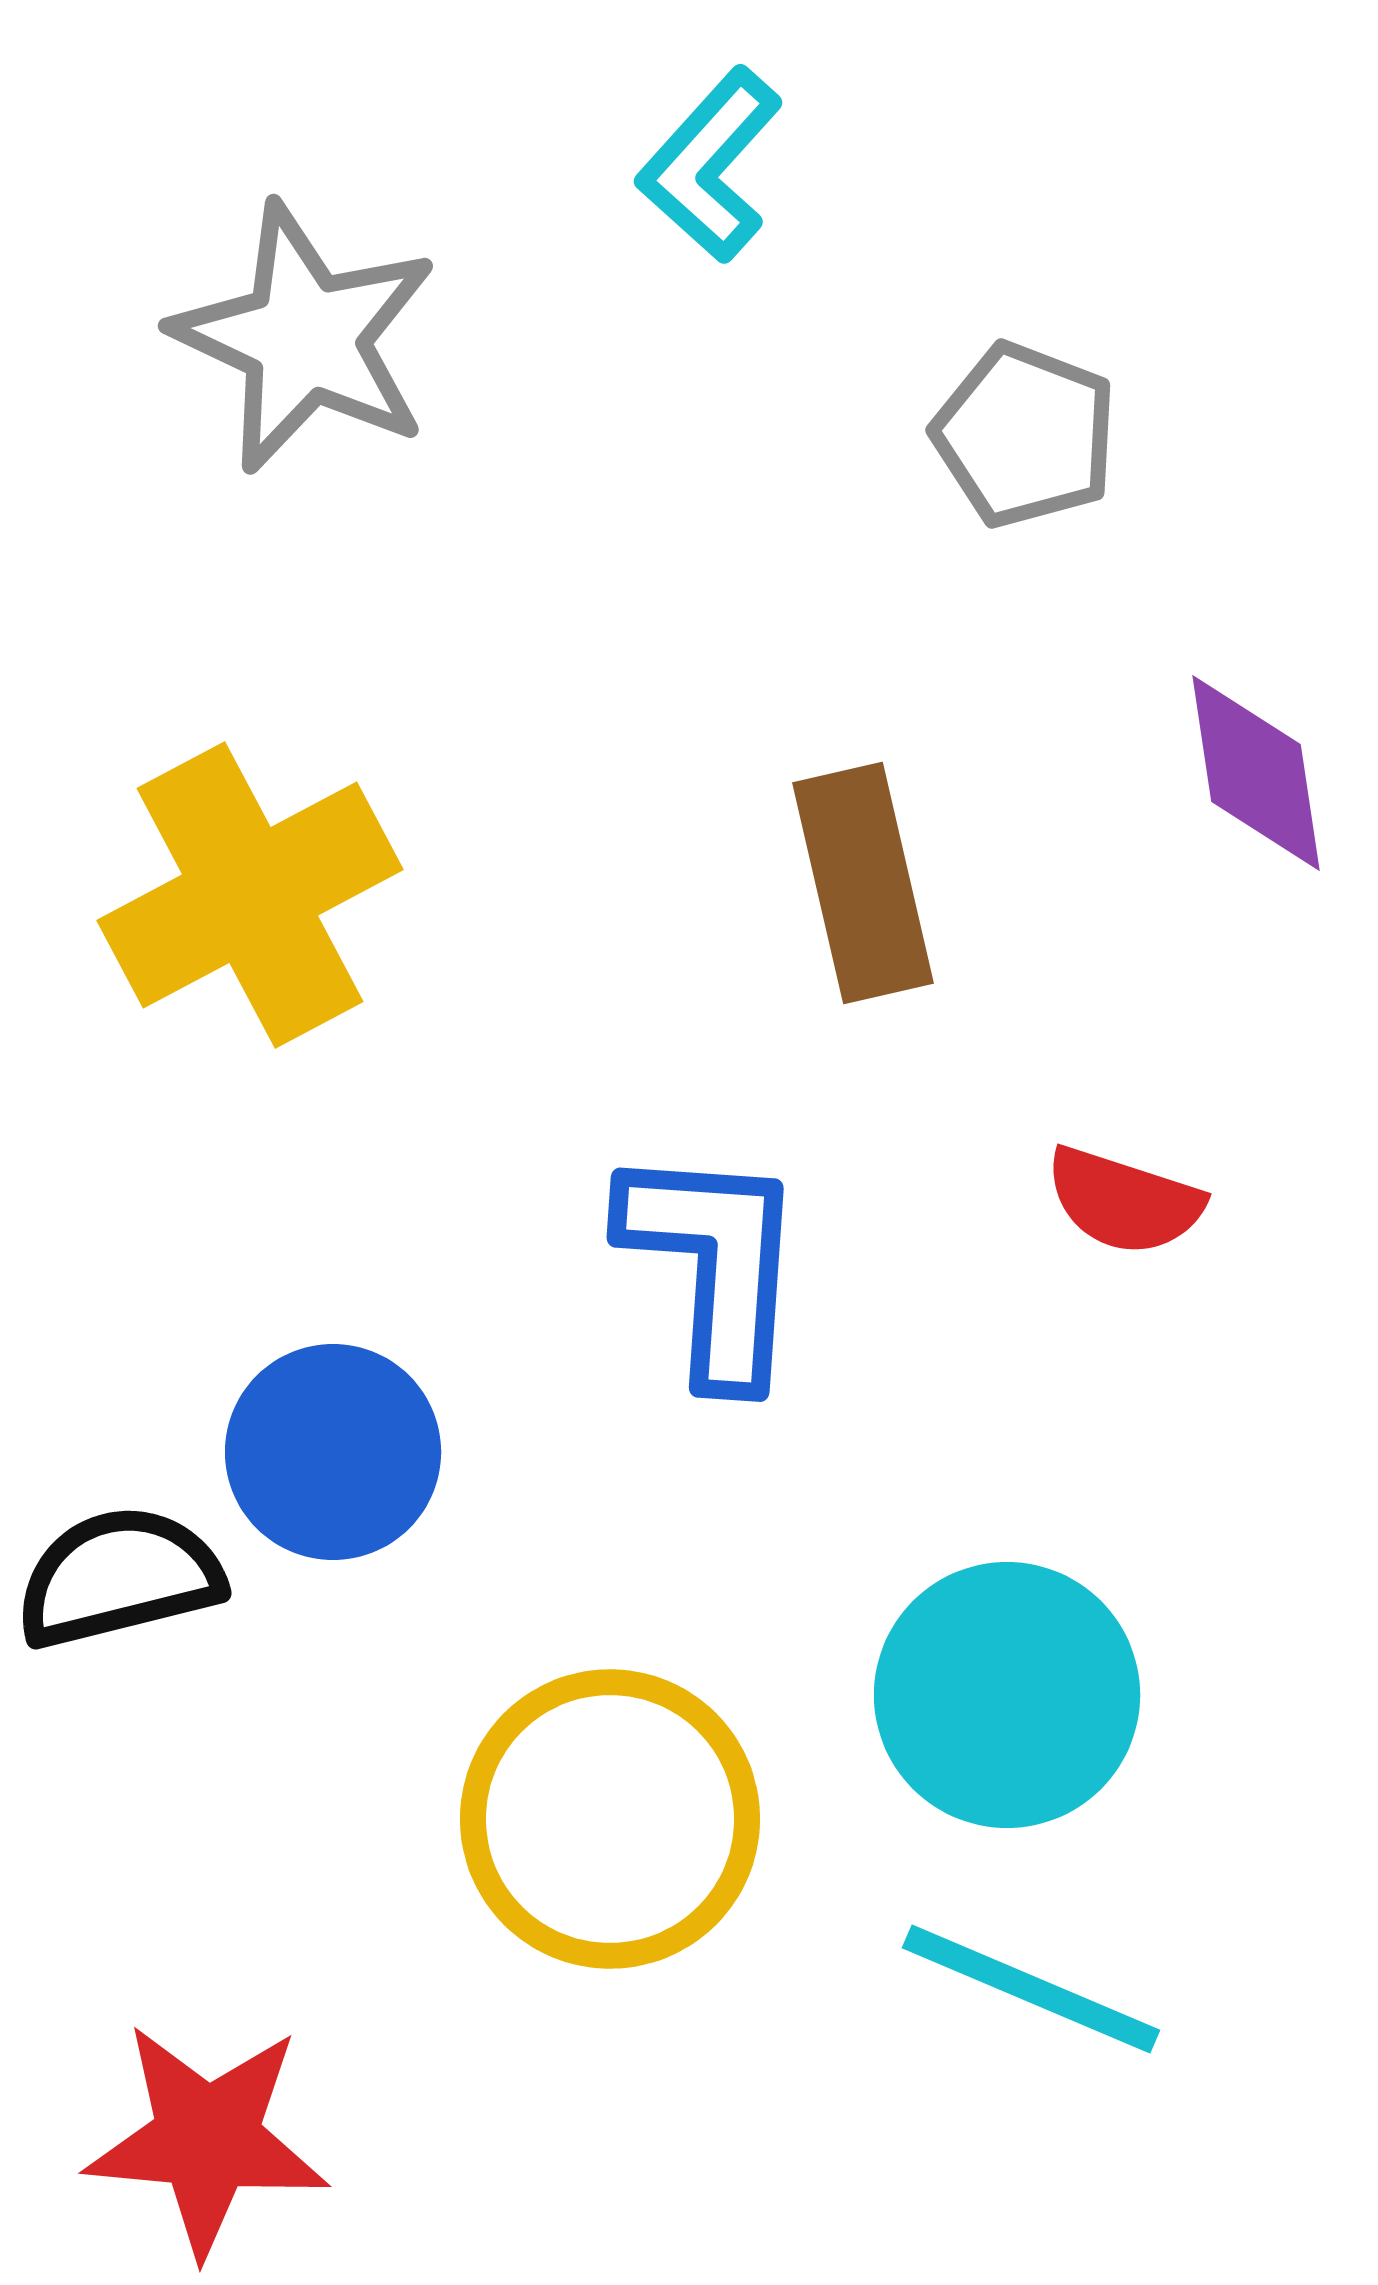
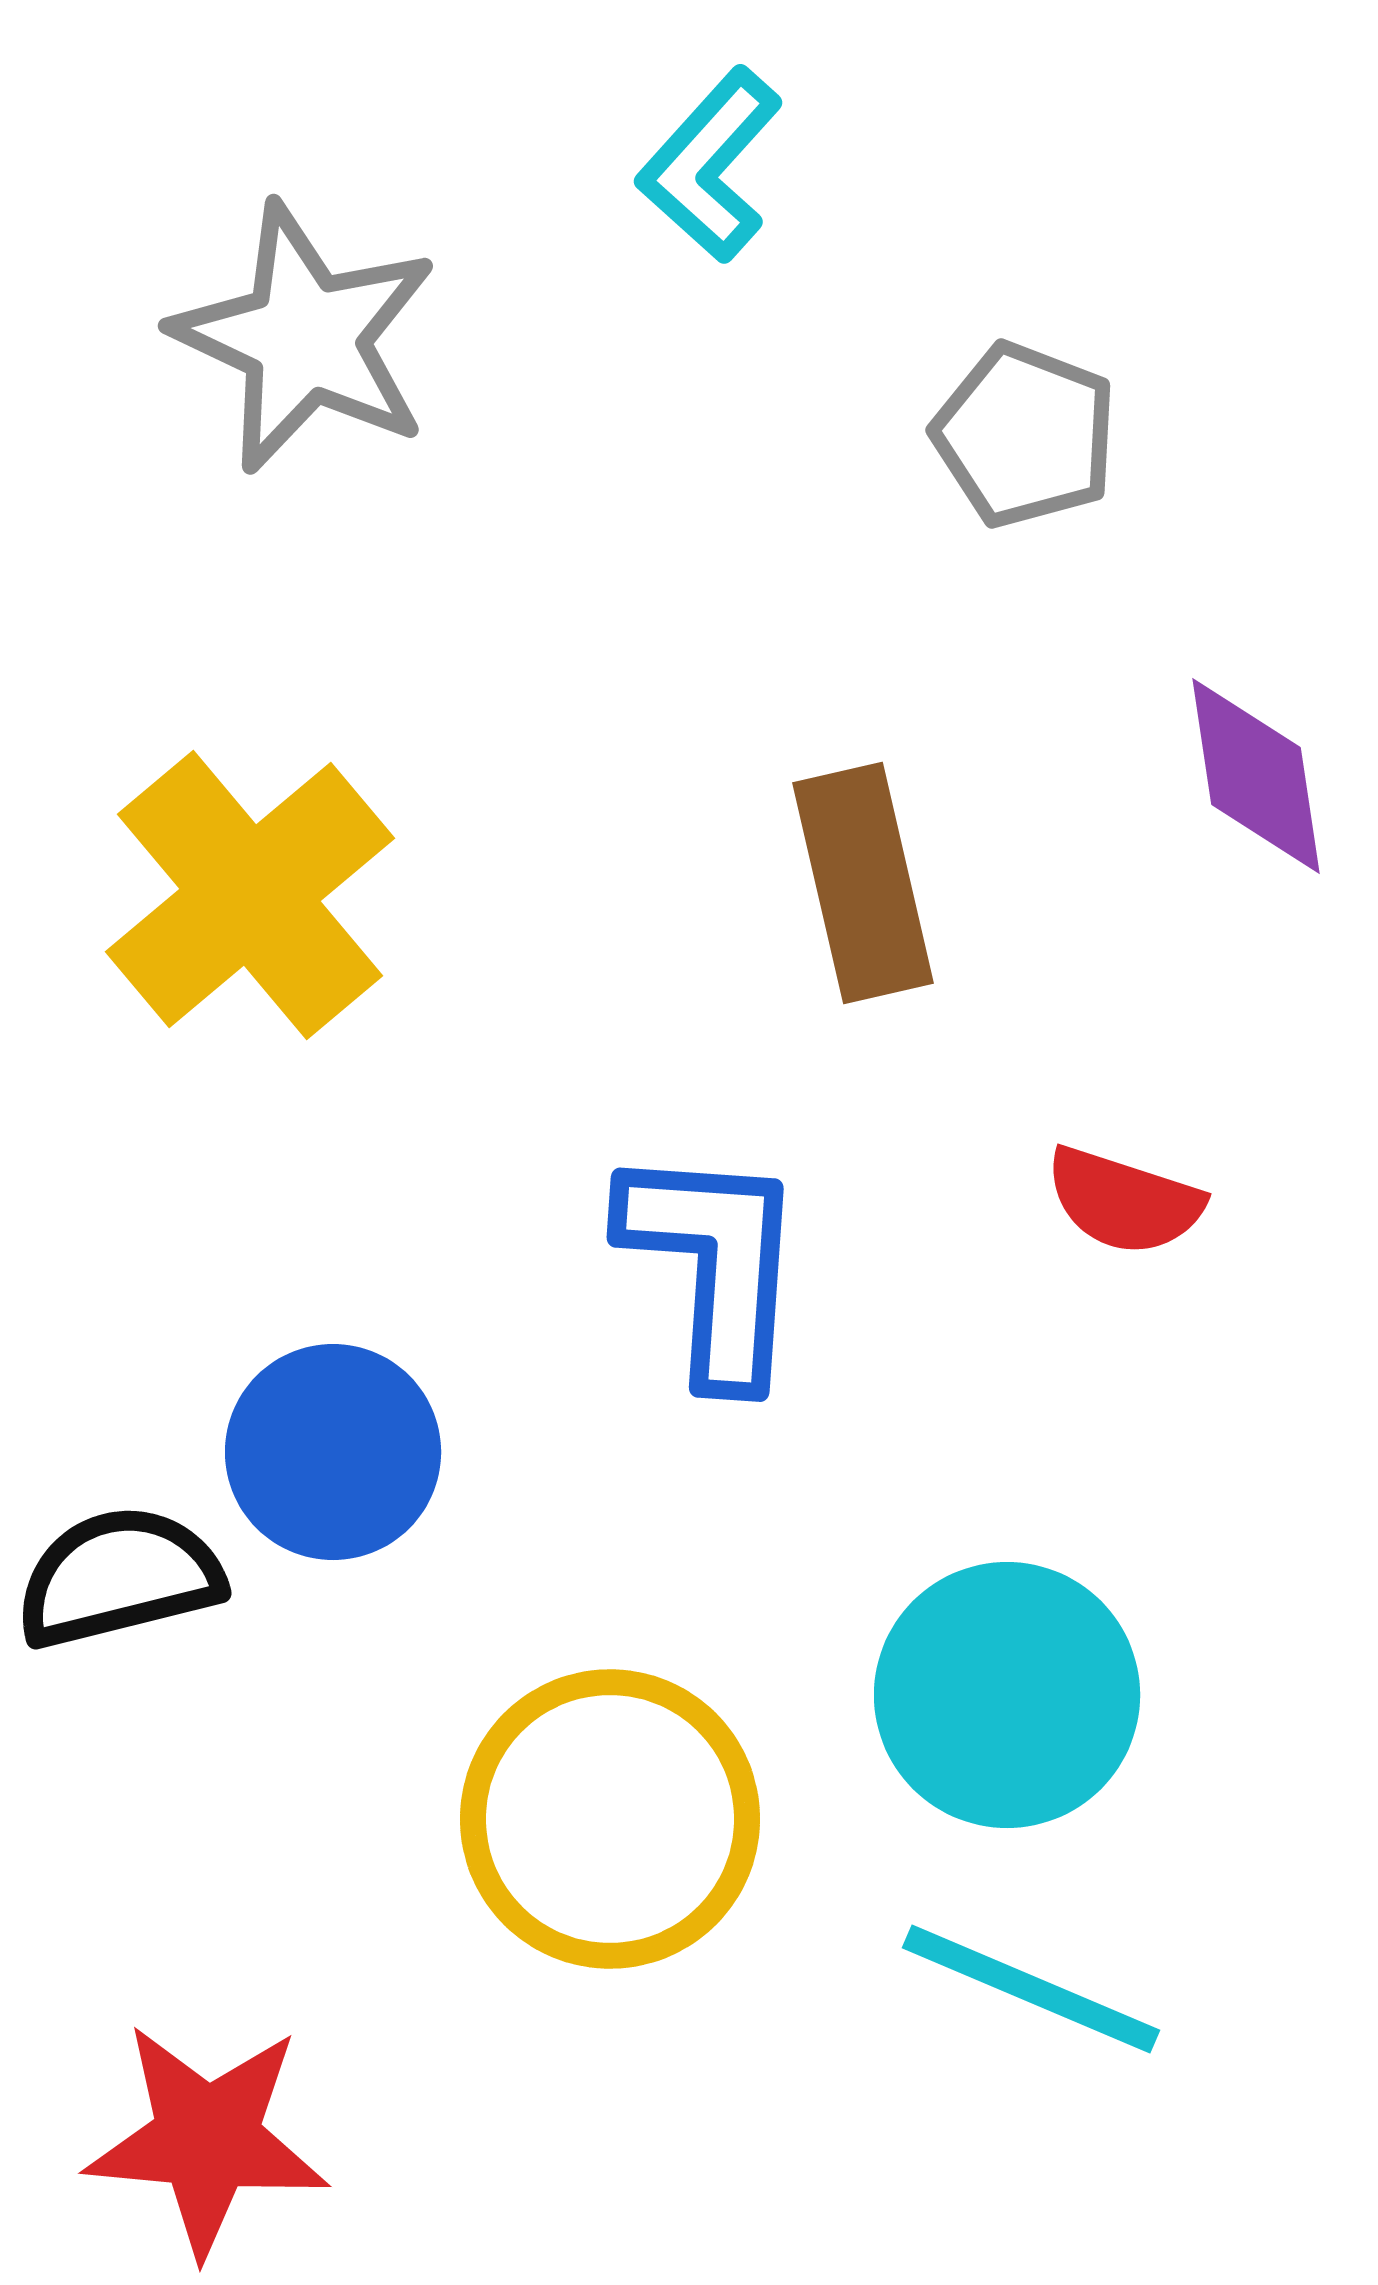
purple diamond: moved 3 px down
yellow cross: rotated 12 degrees counterclockwise
